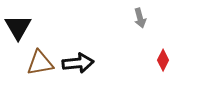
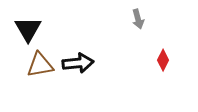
gray arrow: moved 2 px left, 1 px down
black triangle: moved 10 px right, 2 px down
brown triangle: moved 2 px down
